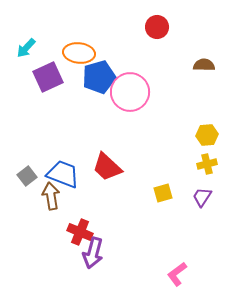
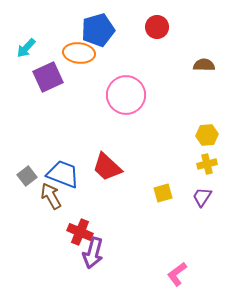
blue pentagon: moved 1 px left, 47 px up
pink circle: moved 4 px left, 3 px down
brown arrow: rotated 20 degrees counterclockwise
